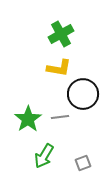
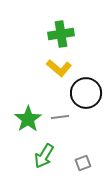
green cross: rotated 20 degrees clockwise
yellow L-shape: rotated 30 degrees clockwise
black circle: moved 3 px right, 1 px up
